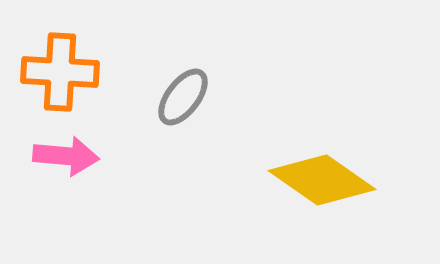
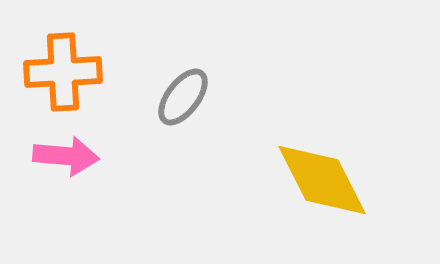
orange cross: moved 3 px right; rotated 6 degrees counterclockwise
yellow diamond: rotated 28 degrees clockwise
